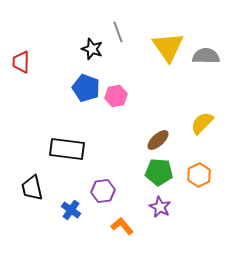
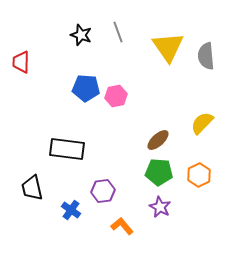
black star: moved 11 px left, 14 px up
gray semicircle: rotated 96 degrees counterclockwise
blue pentagon: rotated 16 degrees counterclockwise
